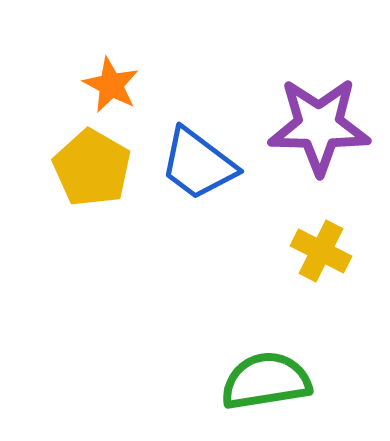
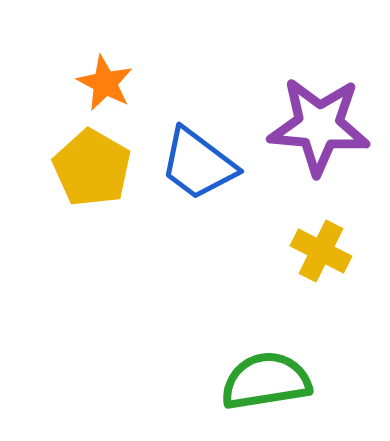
orange star: moved 6 px left, 2 px up
purple star: rotated 4 degrees clockwise
